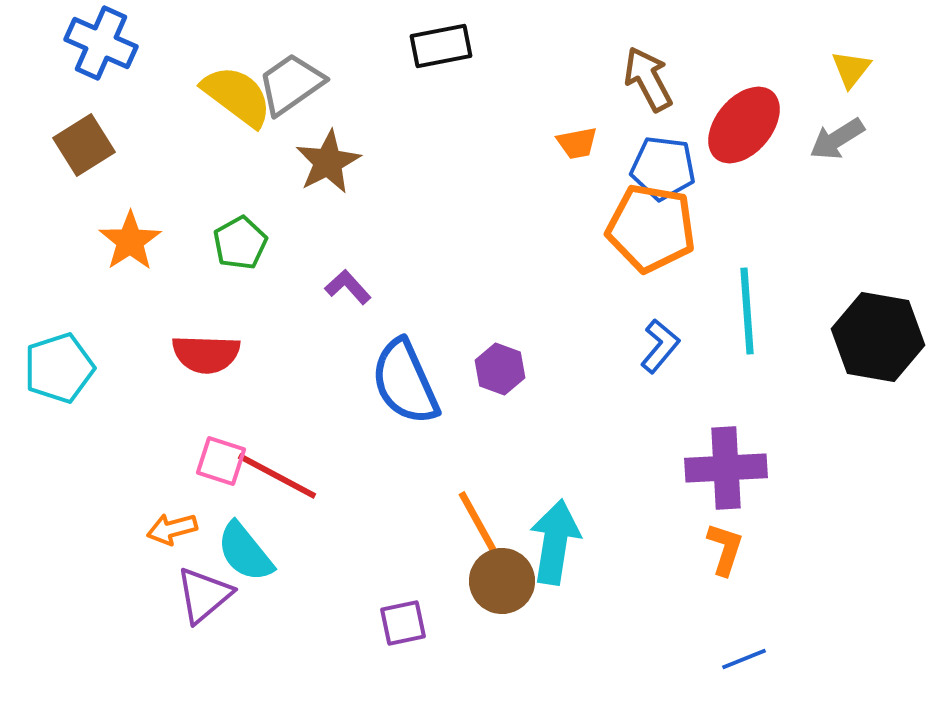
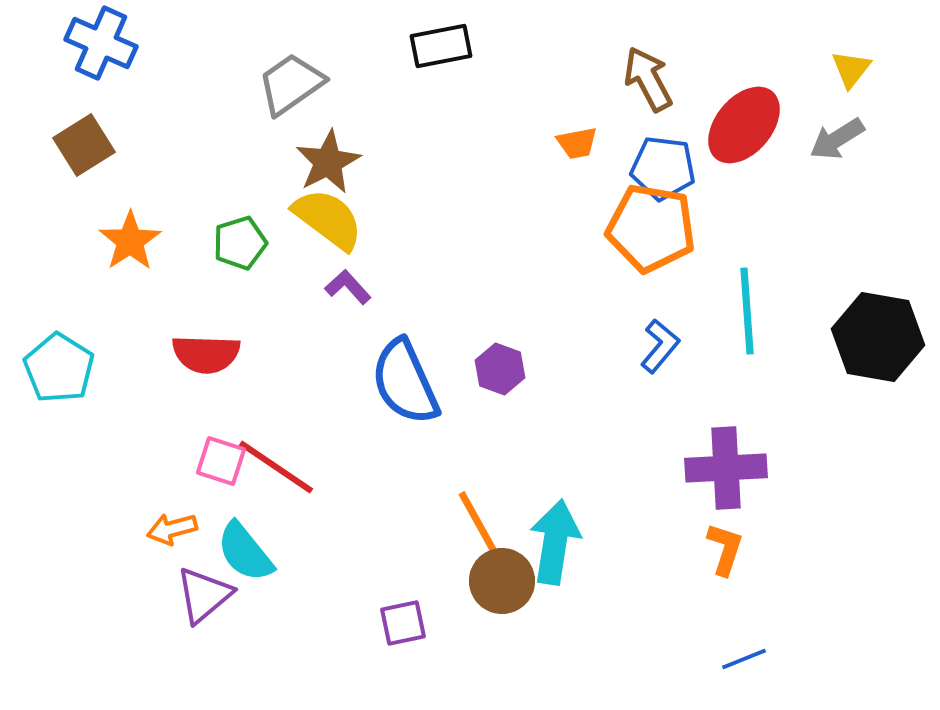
yellow semicircle: moved 91 px right, 123 px down
green pentagon: rotated 12 degrees clockwise
cyan pentagon: rotated 22 degrees counterclockwise
red line: moved 1 px left, 9 px up; rotated 6 degrees clockwise
